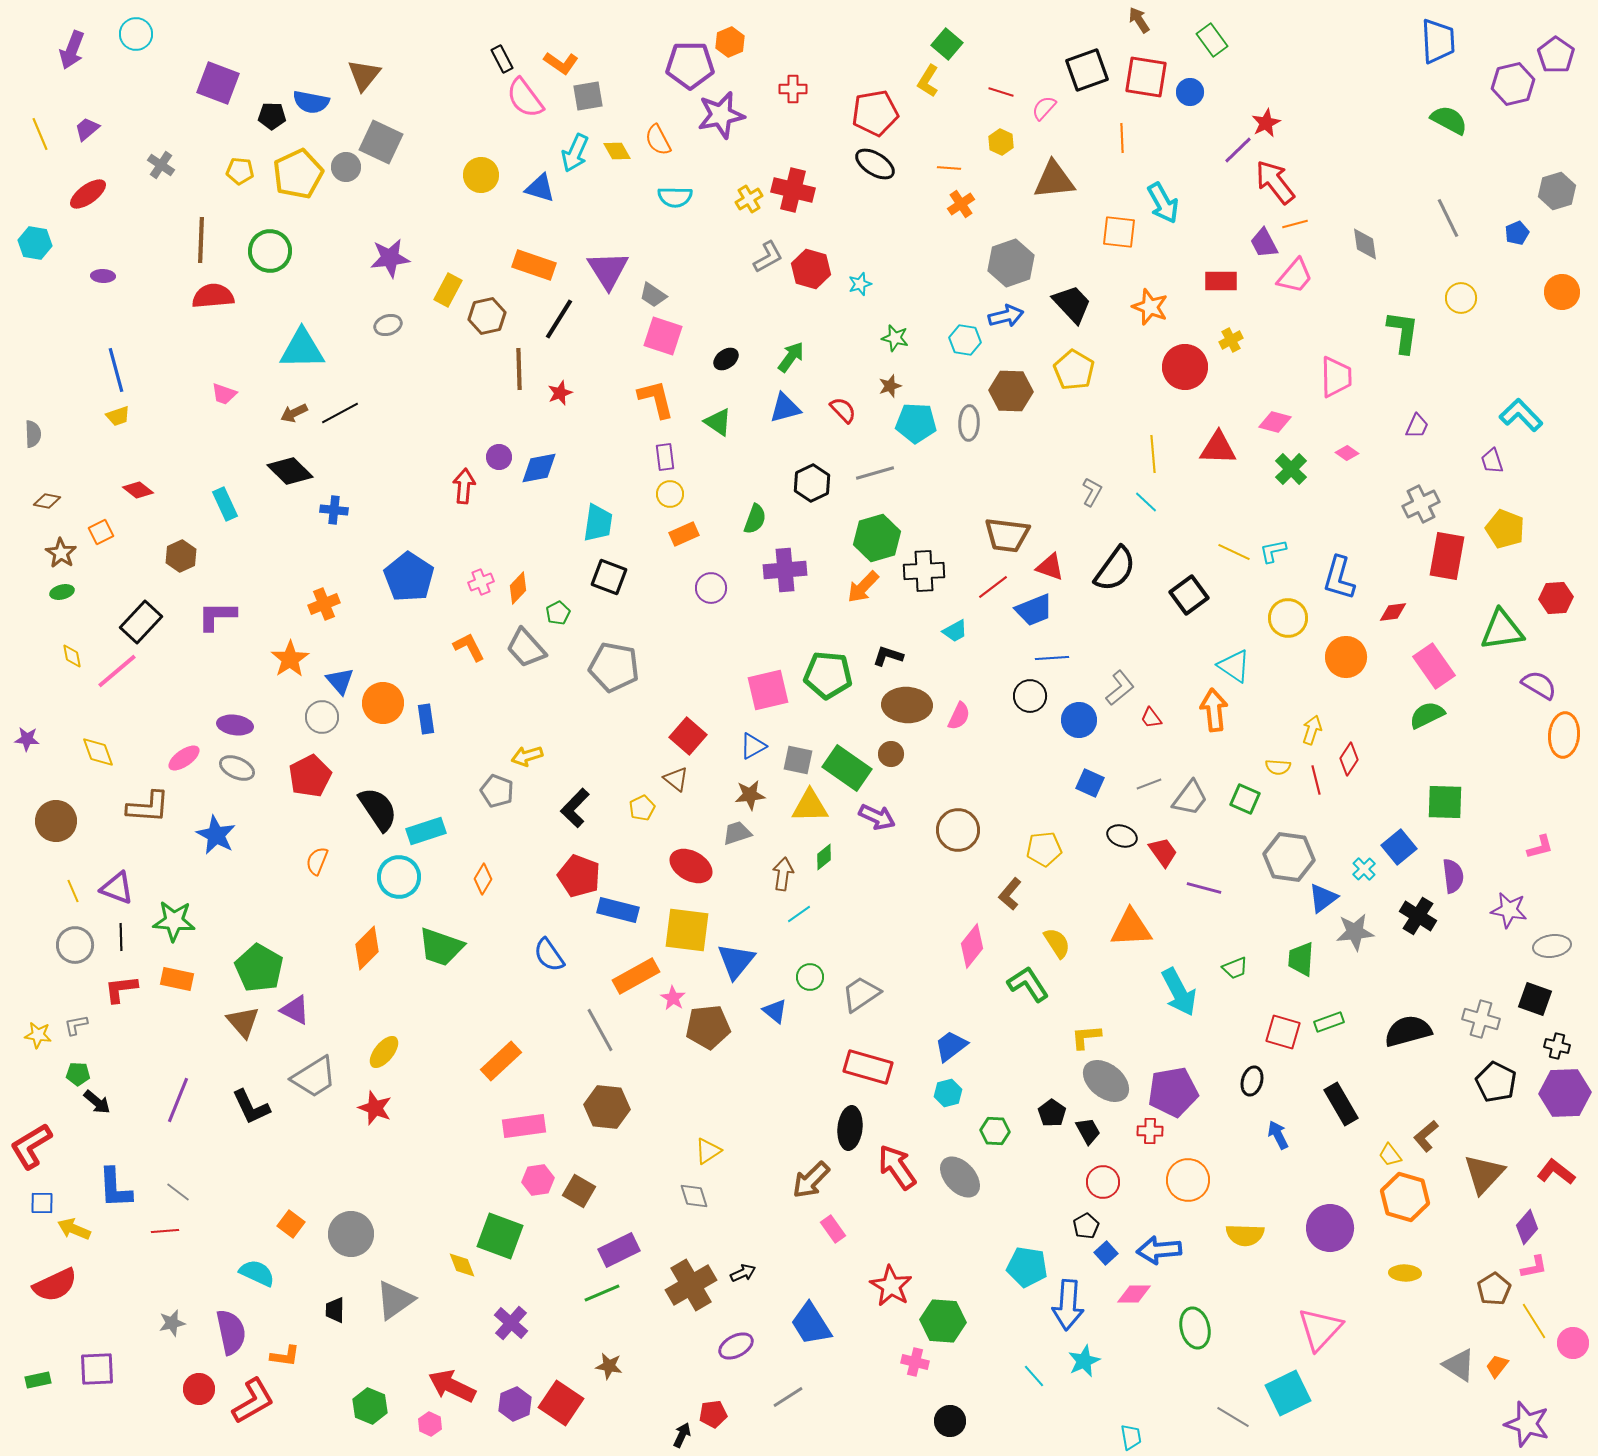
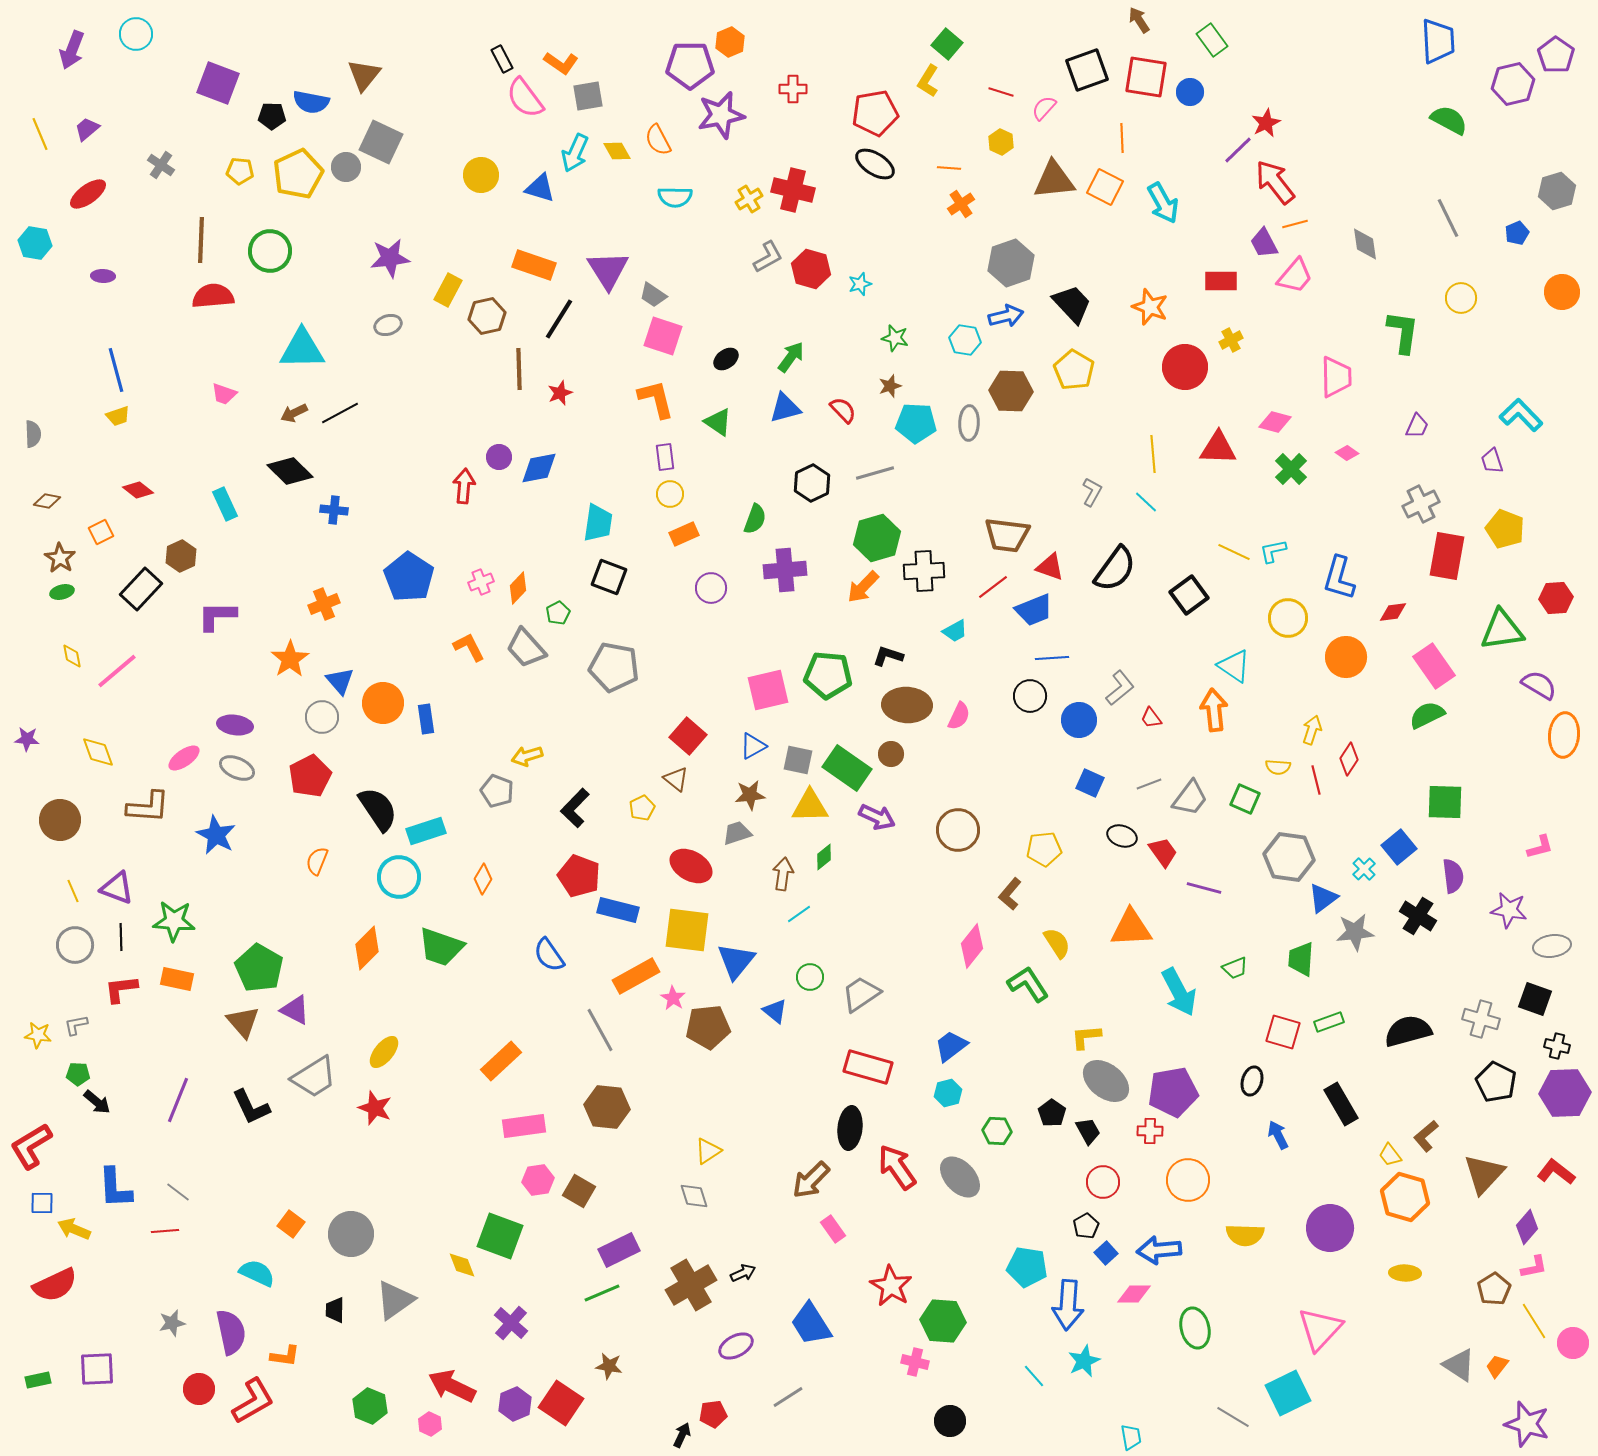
orange square at (1119, 232): moved 14 px left, 45 px up; rotated 21 degrees clockwise
brown star at (61, 553): moved 1 px left, 5 px down
black rectangle at (141, 622): moved 33 px up
brown circle at (56, 821): moved 4 px right, 1 px up
green hexagon at (995, 1131): moved 2 px right
